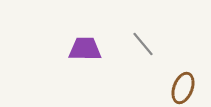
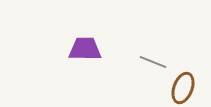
gray line: moved 10 px right, 18 px down; rotated 28 degrees counterclockwise
